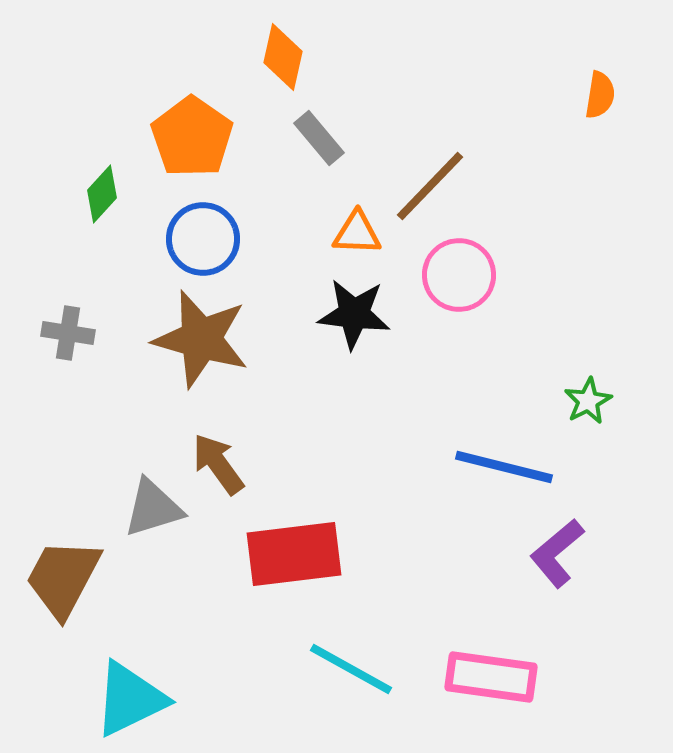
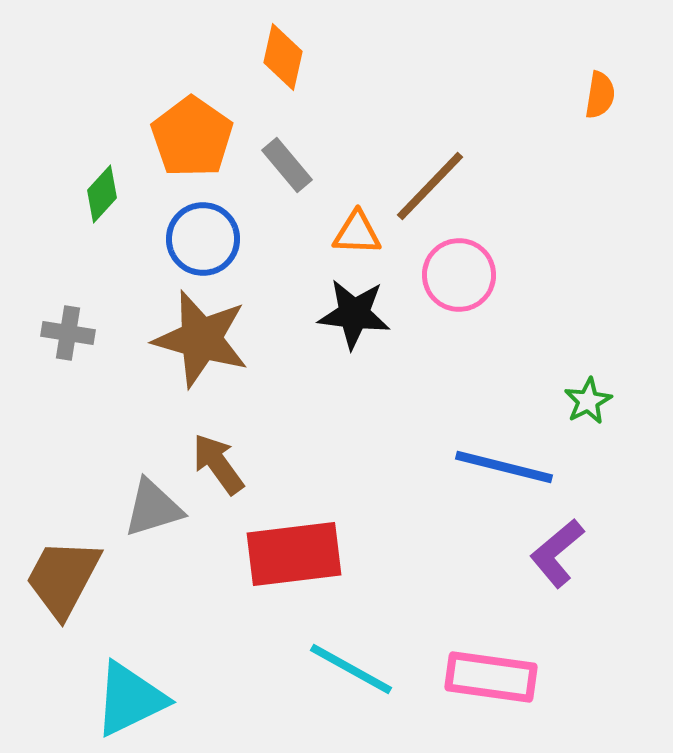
gray rectangle: moved 32 px left, 27 px down
